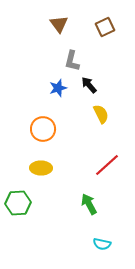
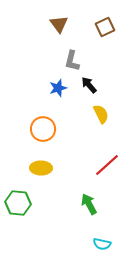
green hexagon: rotated 10 degrees clockwise
